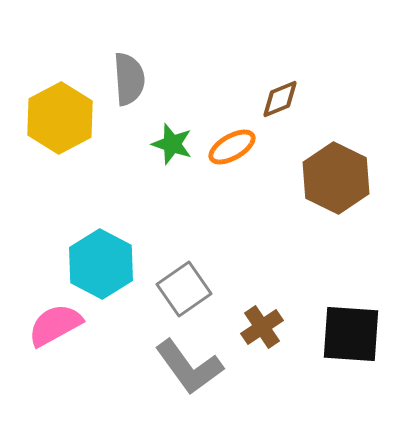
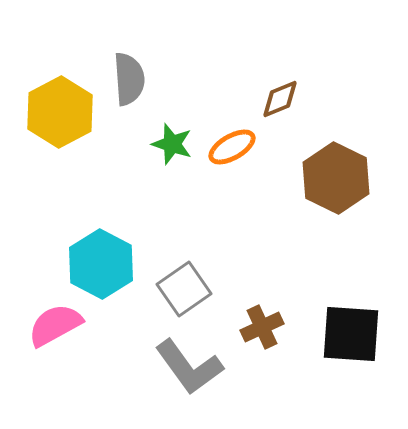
yellow hexagon: moved 6 px up
brown cross: rotated 9 degrees clockwise
